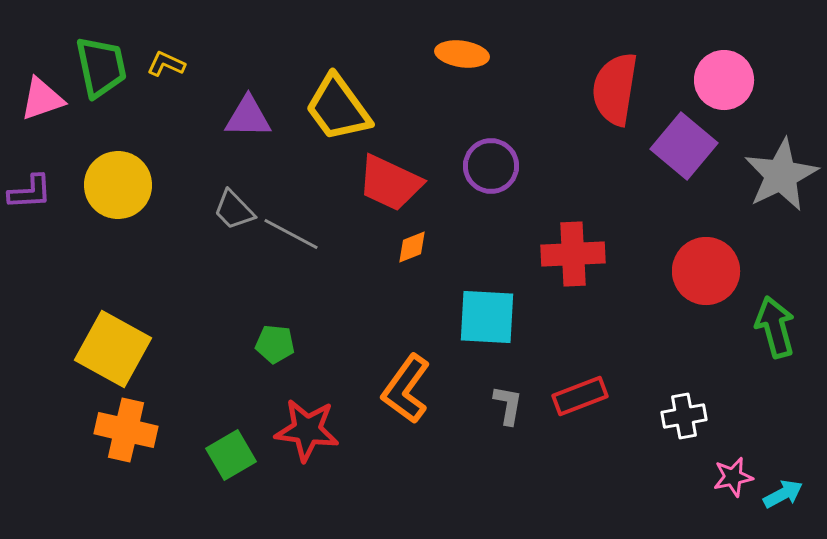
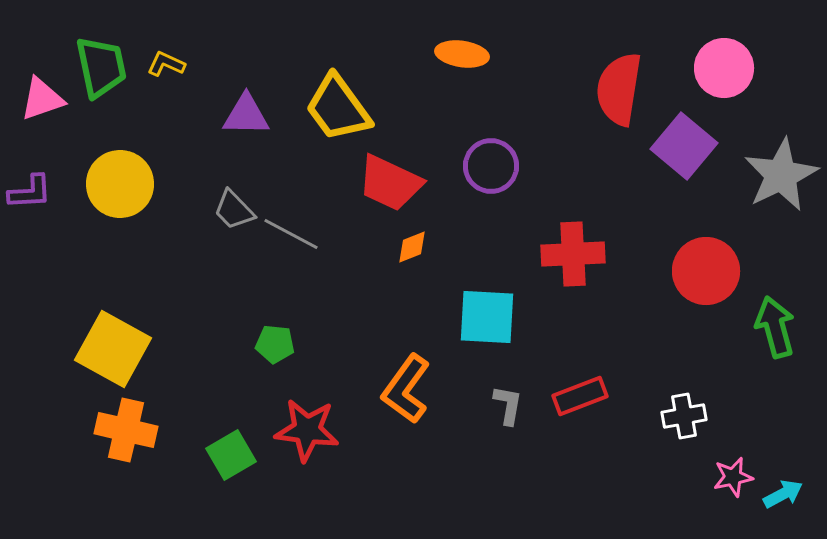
pink circle: moved 12 px up
red semicircle: moved 4 px right
purple triangle: moved 2 px left, 2 px up
yellow circle: moved 2 px right, 1 px up
